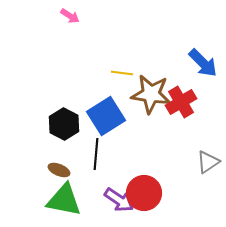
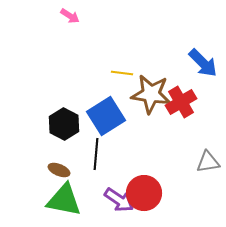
gray triangle: rotated 25 degrees clockwise
